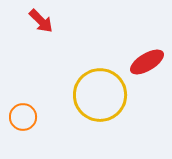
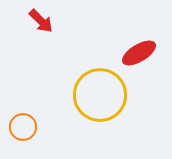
red ellipse: moved 8 px left, 9 px up
orange circle: moved 10 px down
